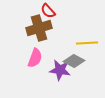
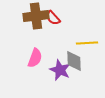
red semicircle: moved 5 px right, 7 px down
brown cross: moved 3 px left, 12 px up; rotated 10 degrees clockwise
gray diamond: rotated 60 degrees clockwise
purple star: rotated 15 degrees clockwise
